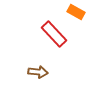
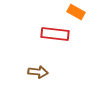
red rectangle: moved 1 px right; rotated 40 degrees counterclockwise
